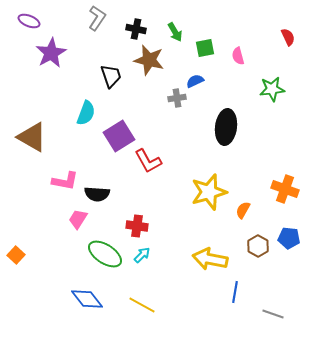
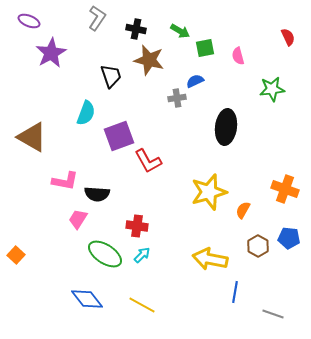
green arrow: moved 5 px right, 1 px up; rotated 30 degrees counterclockwise
purple square: rotated 12 degrees clockwise
